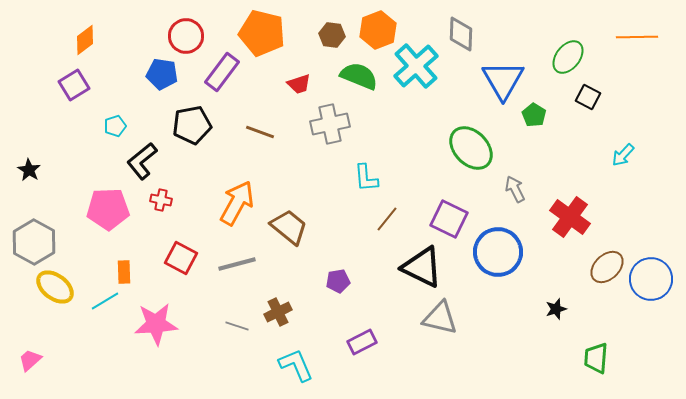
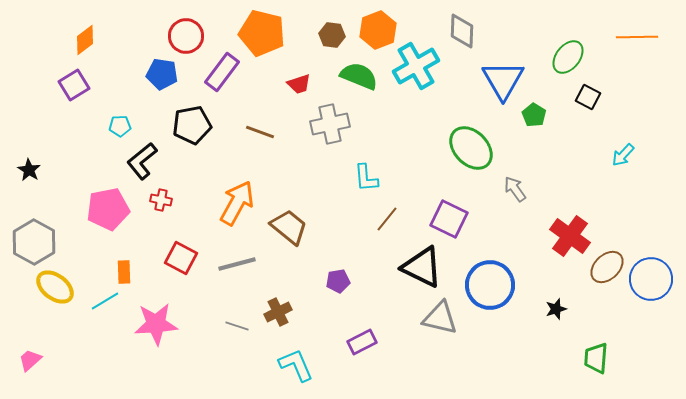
gray diamond at (461, 34): moved 1 px right, 3 px up
cyan cross at (416, 66): rotated 12 degrees clockwise
cyan pentagon at (115, 126): moved 5 px right; rotated 15 degrees clockwise
gray arrow at (515, 189): rotated 8 degrees counterclockwise
pink pentagon at (108, 209): rotated 9 degrees counterclockwise
red cross at (570, 217): moved 19 px down
blue circle at (498, 252): moved 8 px left, 33 px down
